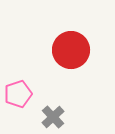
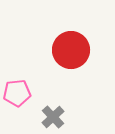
pink pentagon: moved 1 px left, 1 px up; rotated 12 degrees clockwise
